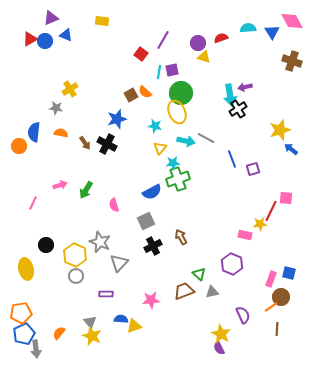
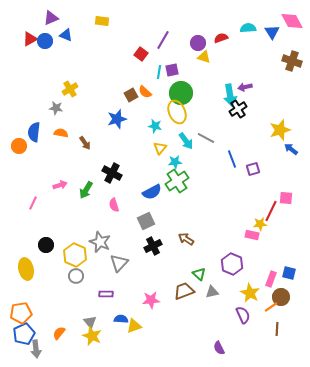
cyan arrow at (186, 141): rotated 42 degrees clockwise
black cross at (107, 144): moved 5 px right, 29 px down
cyan star at (173, 163): moved 2 px right, 1 px up
green cross at (178, 179): moved 1 px left, 2 px down; rotated 15 degrees counterclockwise
pink rectangle at (245, 235): moved 7 px right
brown arrow at (181, 237): moved 5 px right, 2 px down; rotated 28 degrees counterclockwise
yellow star at (221, 334): moved 29 px right, 41 px up
